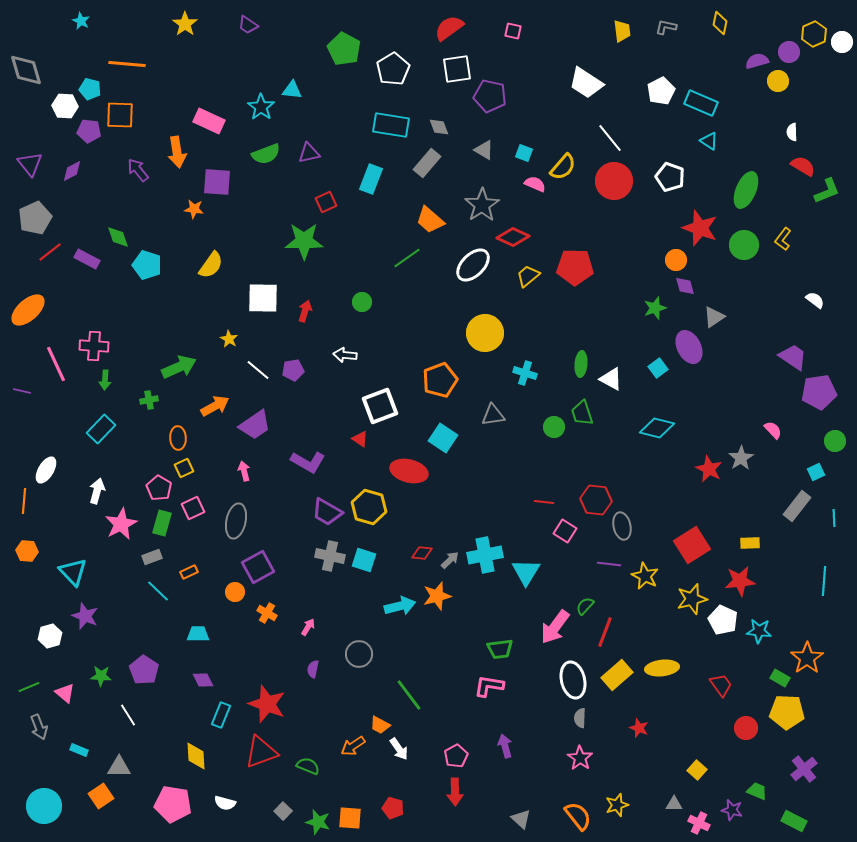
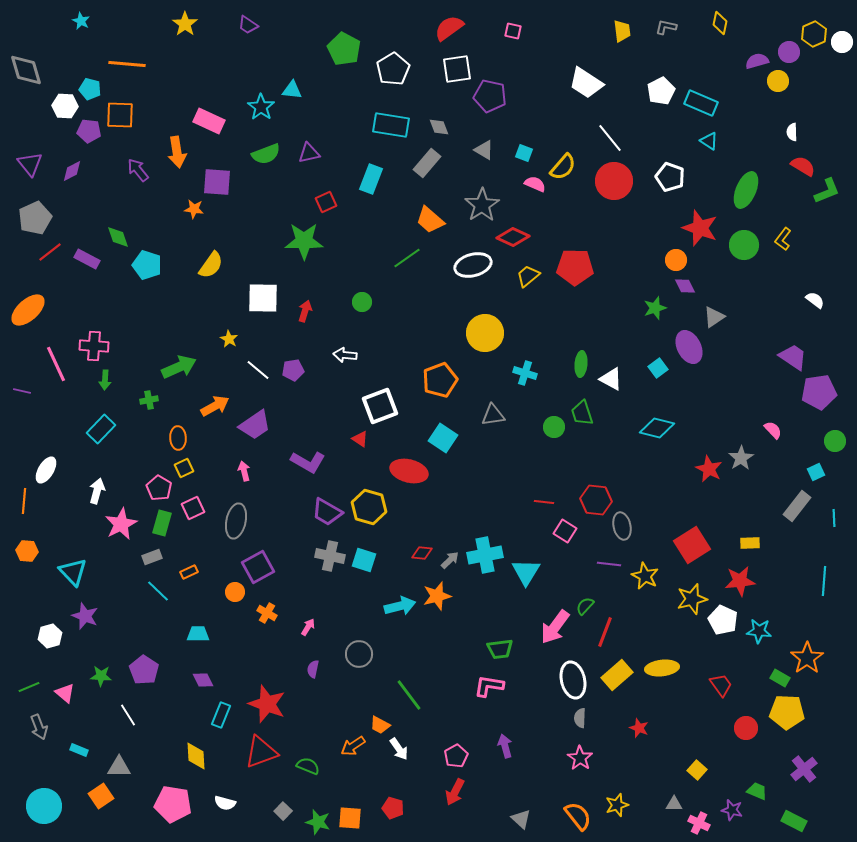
white ellipse at (473, 265): rotated 30 degrees clockwise
purple diamond at (685, 286): rotated 10 degrees counterclockwise
red arrow at (455, 792): rotated 28 degrees clockwise
